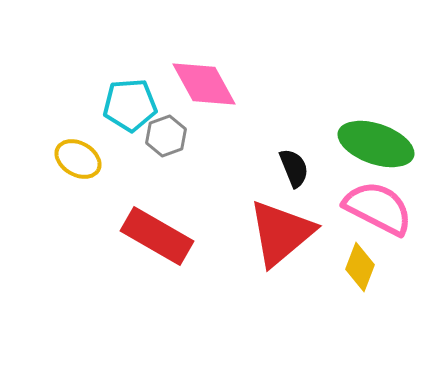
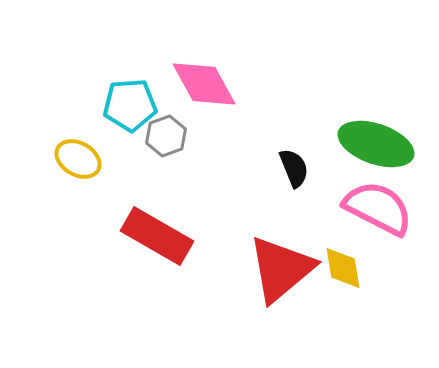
red triangle: moved 36 px down
yellow diamond: moved 17 px left, 1 px down; rotated 30 degrees counterclockwise
